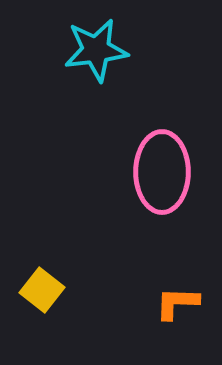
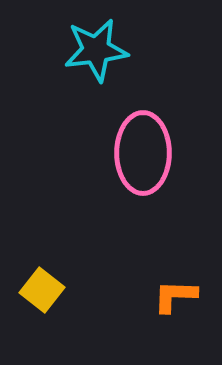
pink ellipse: moved 19 px left, 19 px up
orange L-shape: moved 2 px left, 7 px up
